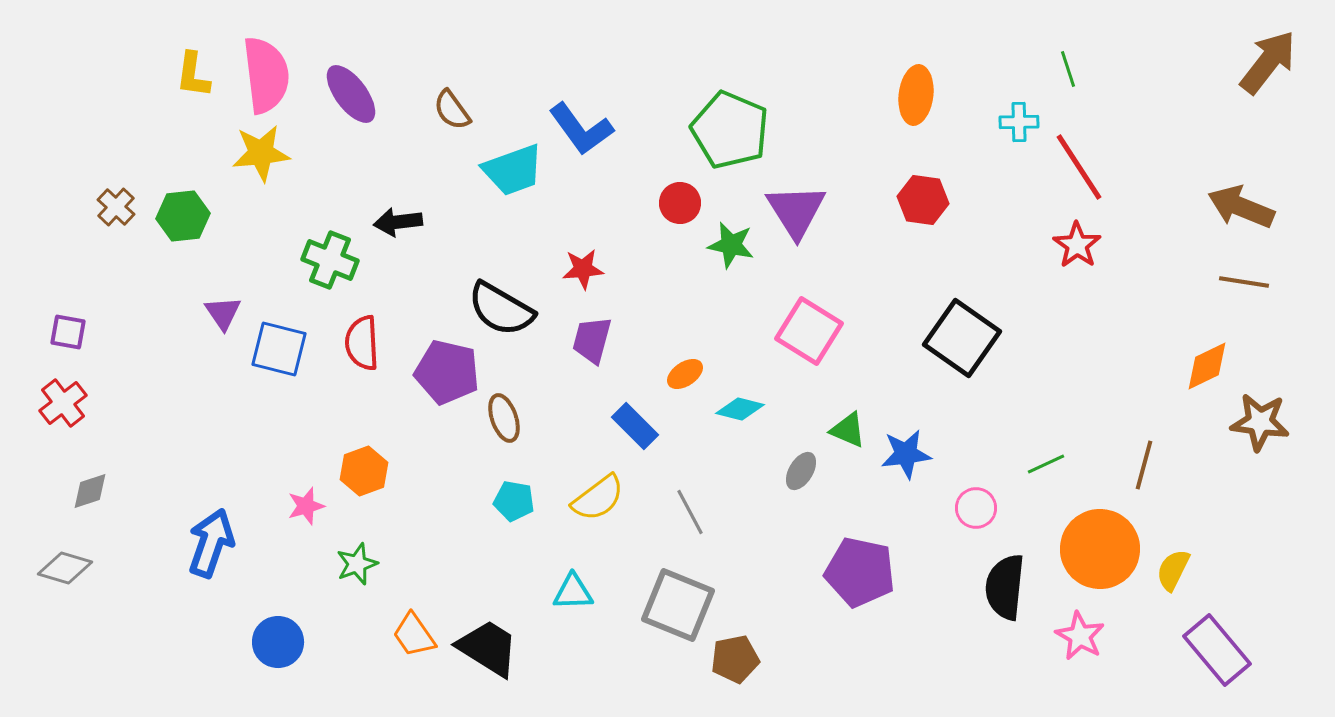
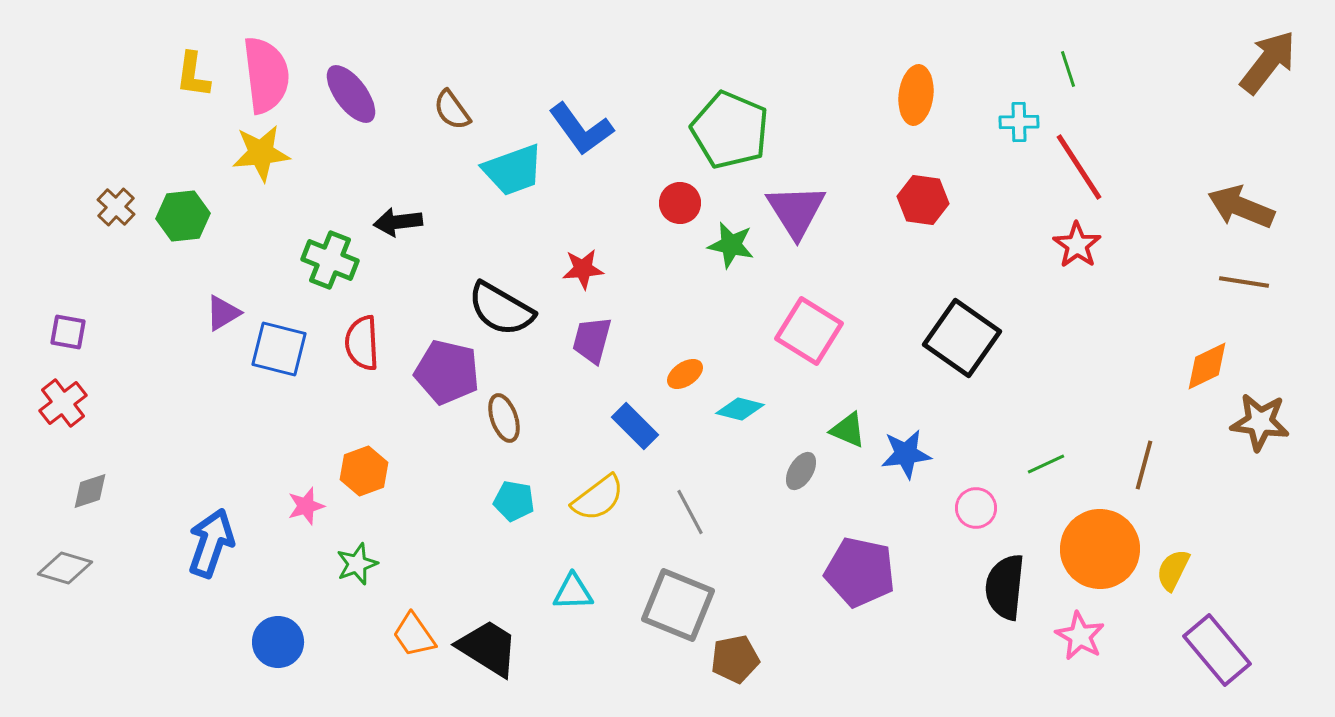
purple triangle at (223, 313): rotated 33 degrees clockwise
